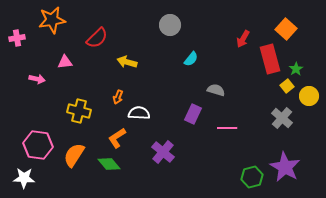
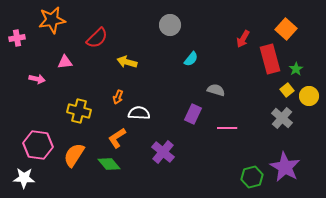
yellow square: moved 4 px down
